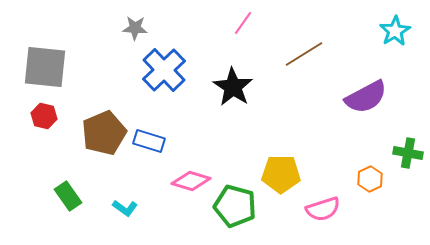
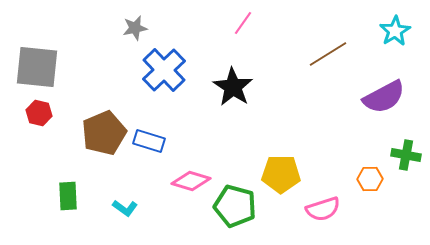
gray star: rotated 15 degrees counterclockwise
brown line: moved 24 px right
gray square: moved 8 px left
purple semicircle: moved 18 px right
red hexagon: moved 5 px left, 3 px up
green cross: moved 2 px left, 2 px down
orange hexagon: rotated 25 degrees clockwise
green rectangle: rotated 32 degrees clockwise
